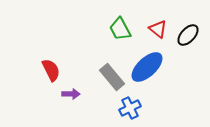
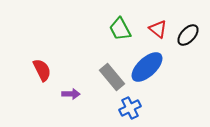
red semicircle: moved 9 px left
